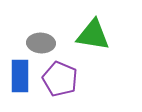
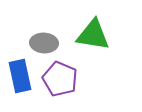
gray ellipse: moved 3 px right
blue rectangle: rotated 12 degrees counterclockwise
